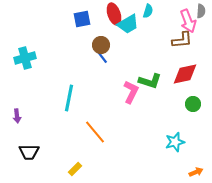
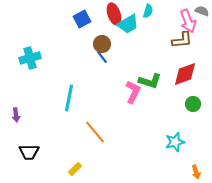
gray semicircle: moved 1 px right; rotated 72 degrees counterclockwise
blue square: rotated 18 degrees counterclockwise
brown circle: moved 1 px right, 1 px up
cyan cross: moved 5 px right
red diamond: rotated 8 degrees counterclockwise
pink L-shape: moved 2 px right
purple arrow: moved 1 px left, 1 px up
orange arrow: rotated 96 degrees clockwise
